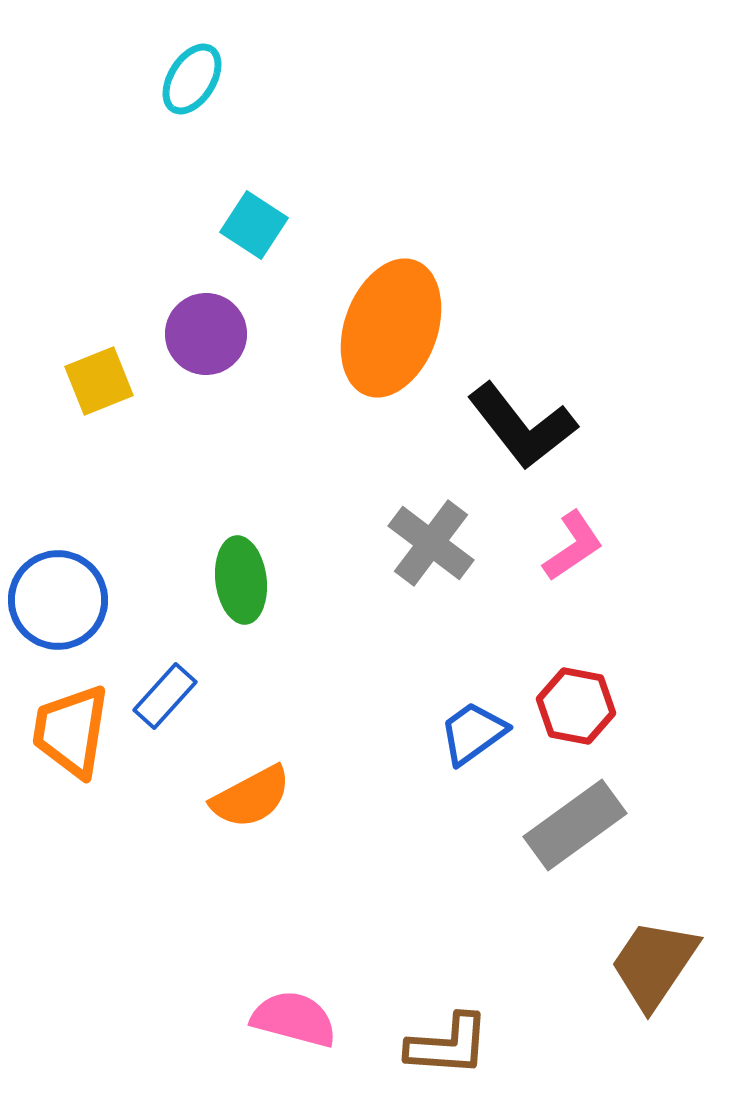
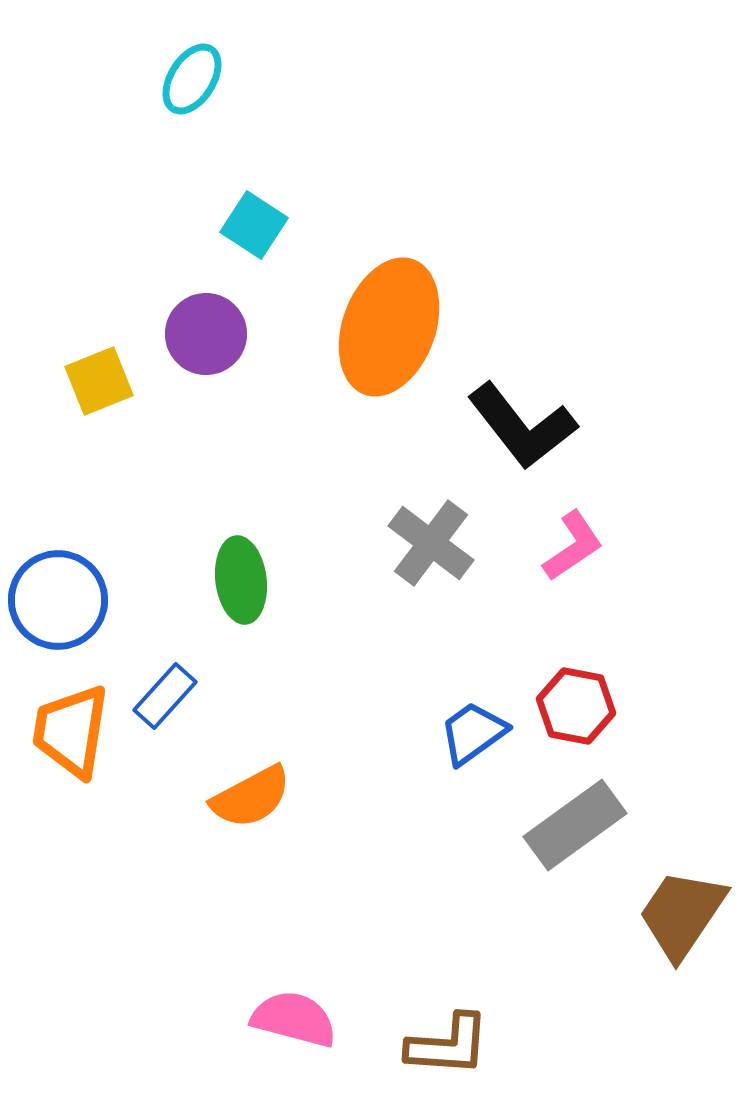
orange ellipse: moved 2 px left, 1 px up
brown trapezoid: moved 28 px right, 50 px up
